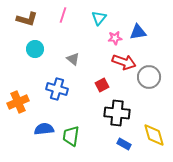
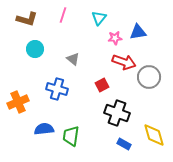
black cross: rotated 15 degrees clockwise
